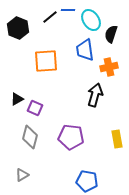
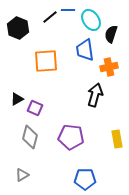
blue pentagon: moved 2 px left, 2 px up; rotated 10 degrees counterclockwise
